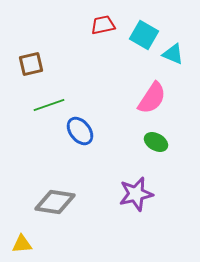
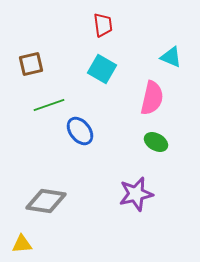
red trapezoid: rotated 95 degrees clockwise
cyan square: moved 42 px left, 34 px down
cyan triangle: moved 2 px left, 3 px down
pink semicircle: rotated 20 degrees counterclockwise
gray diamond: moved 9 px left, 1 px up
